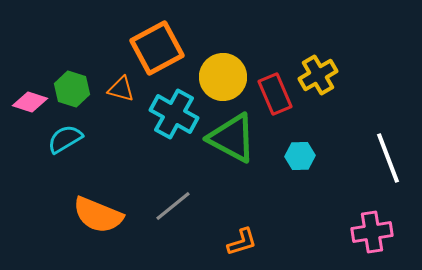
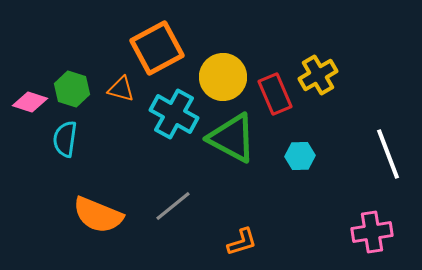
cyan semicircle: rotated 51 degrees counterclockwise
white line: moved 4 px up
